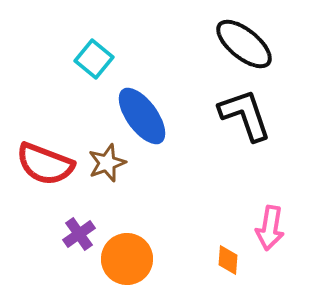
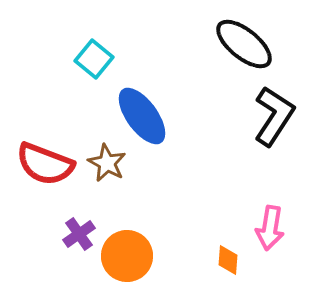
black L-shape: moved 29 px right, 1 px down; rotated 52 degrees clockwise
brown star: rotated 24 degrees counterclockwise
orange circle: moved 3 px up
